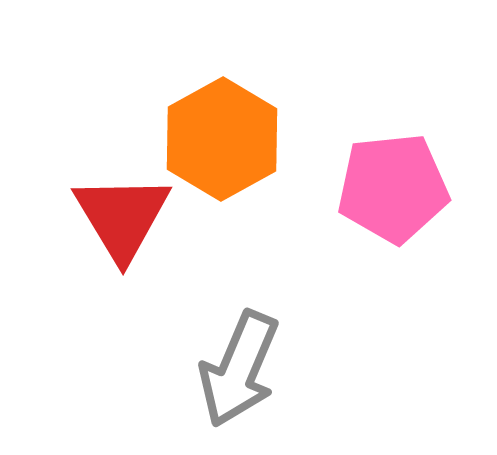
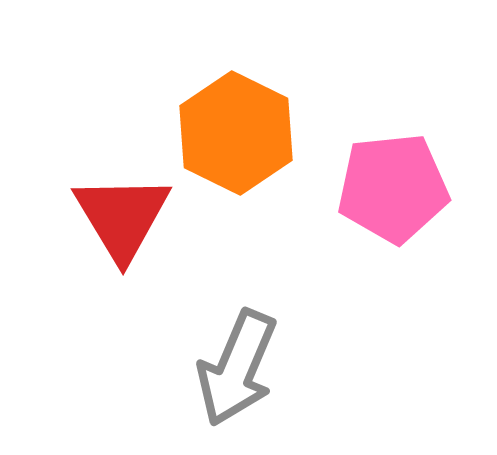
orange hexagon: moved 14 px right, 6 px up; rotated 5 degrees counterclockwise
gray arrow: moved 2 px left, 1 px up
